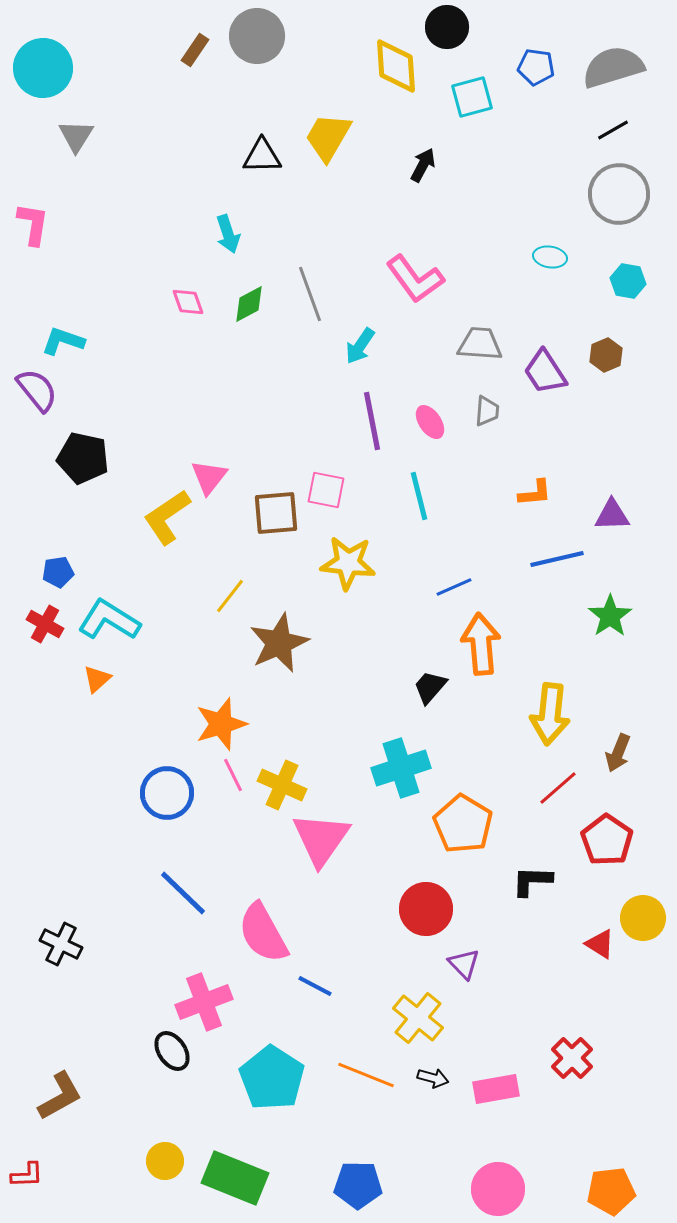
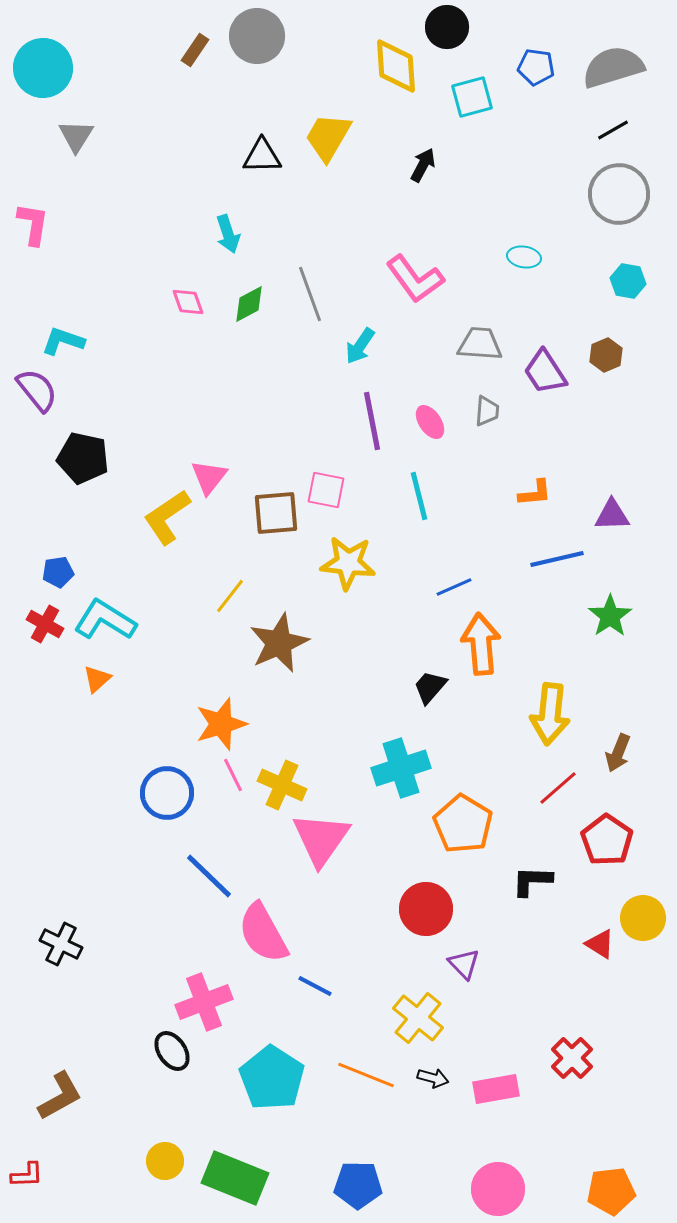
cyan ellipse at (550, 257): moved 26 px left
cyan L-shape at (109, 620): moved 4 px left
blue line at (183, 893): moved 26 px right, 17 px up
